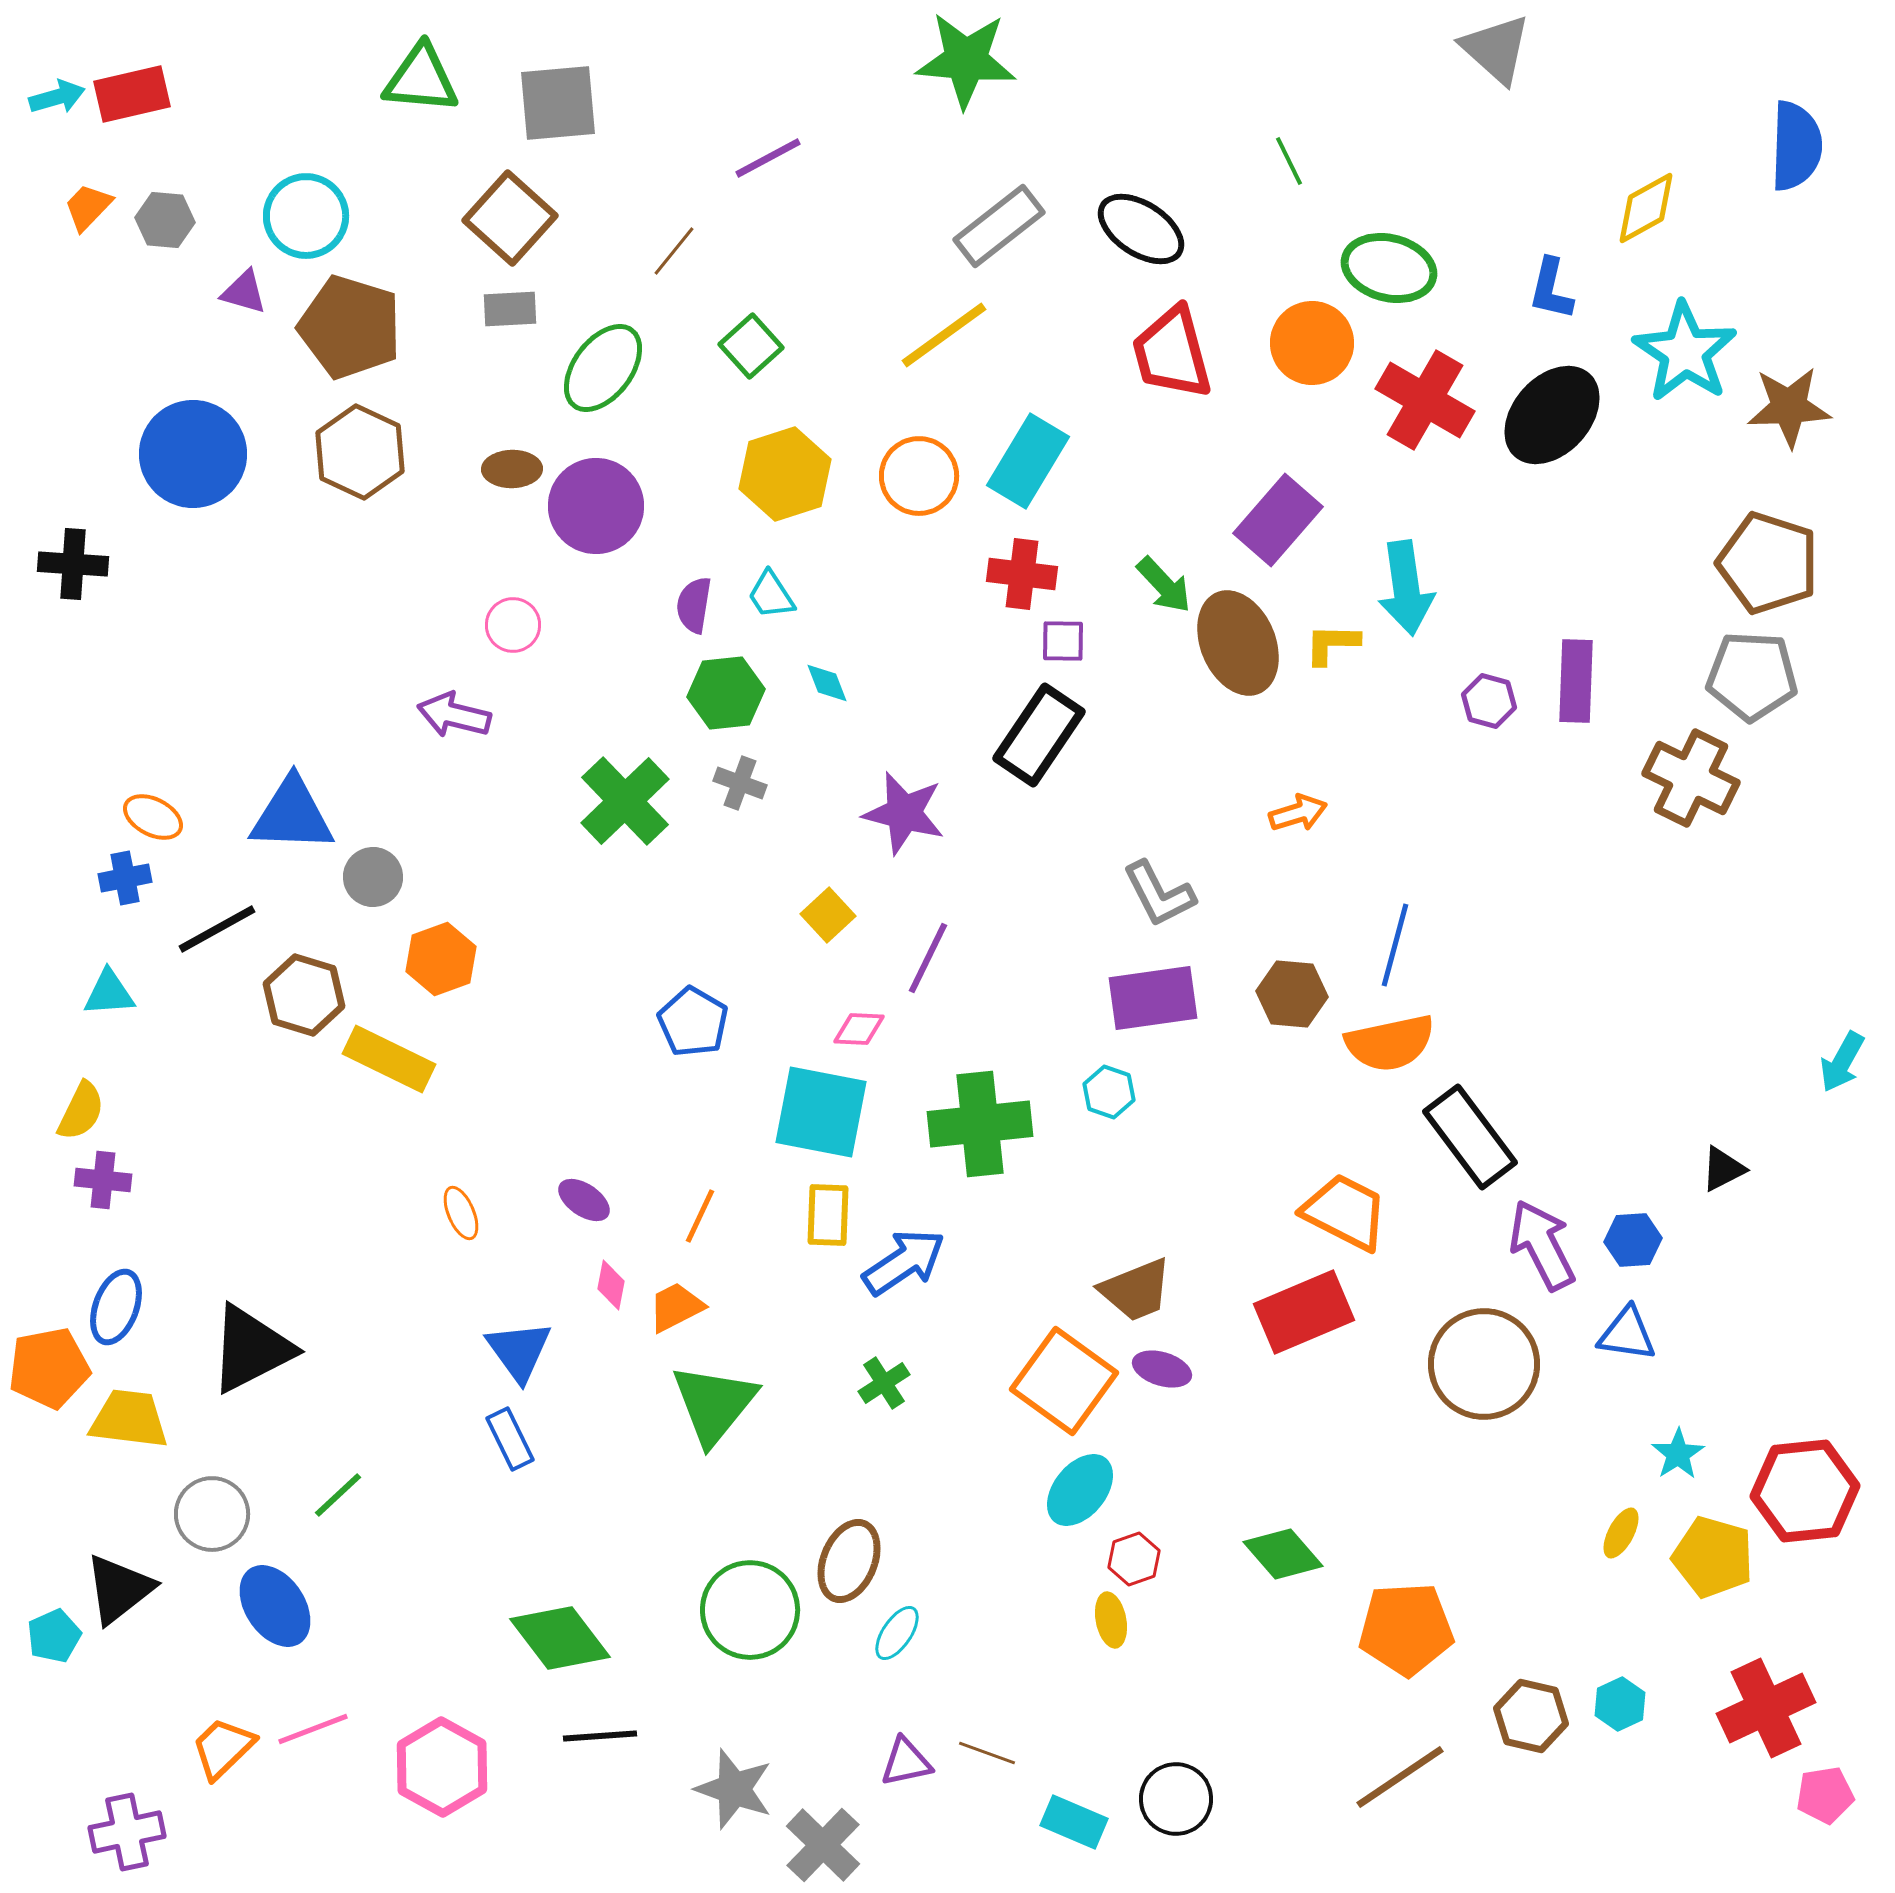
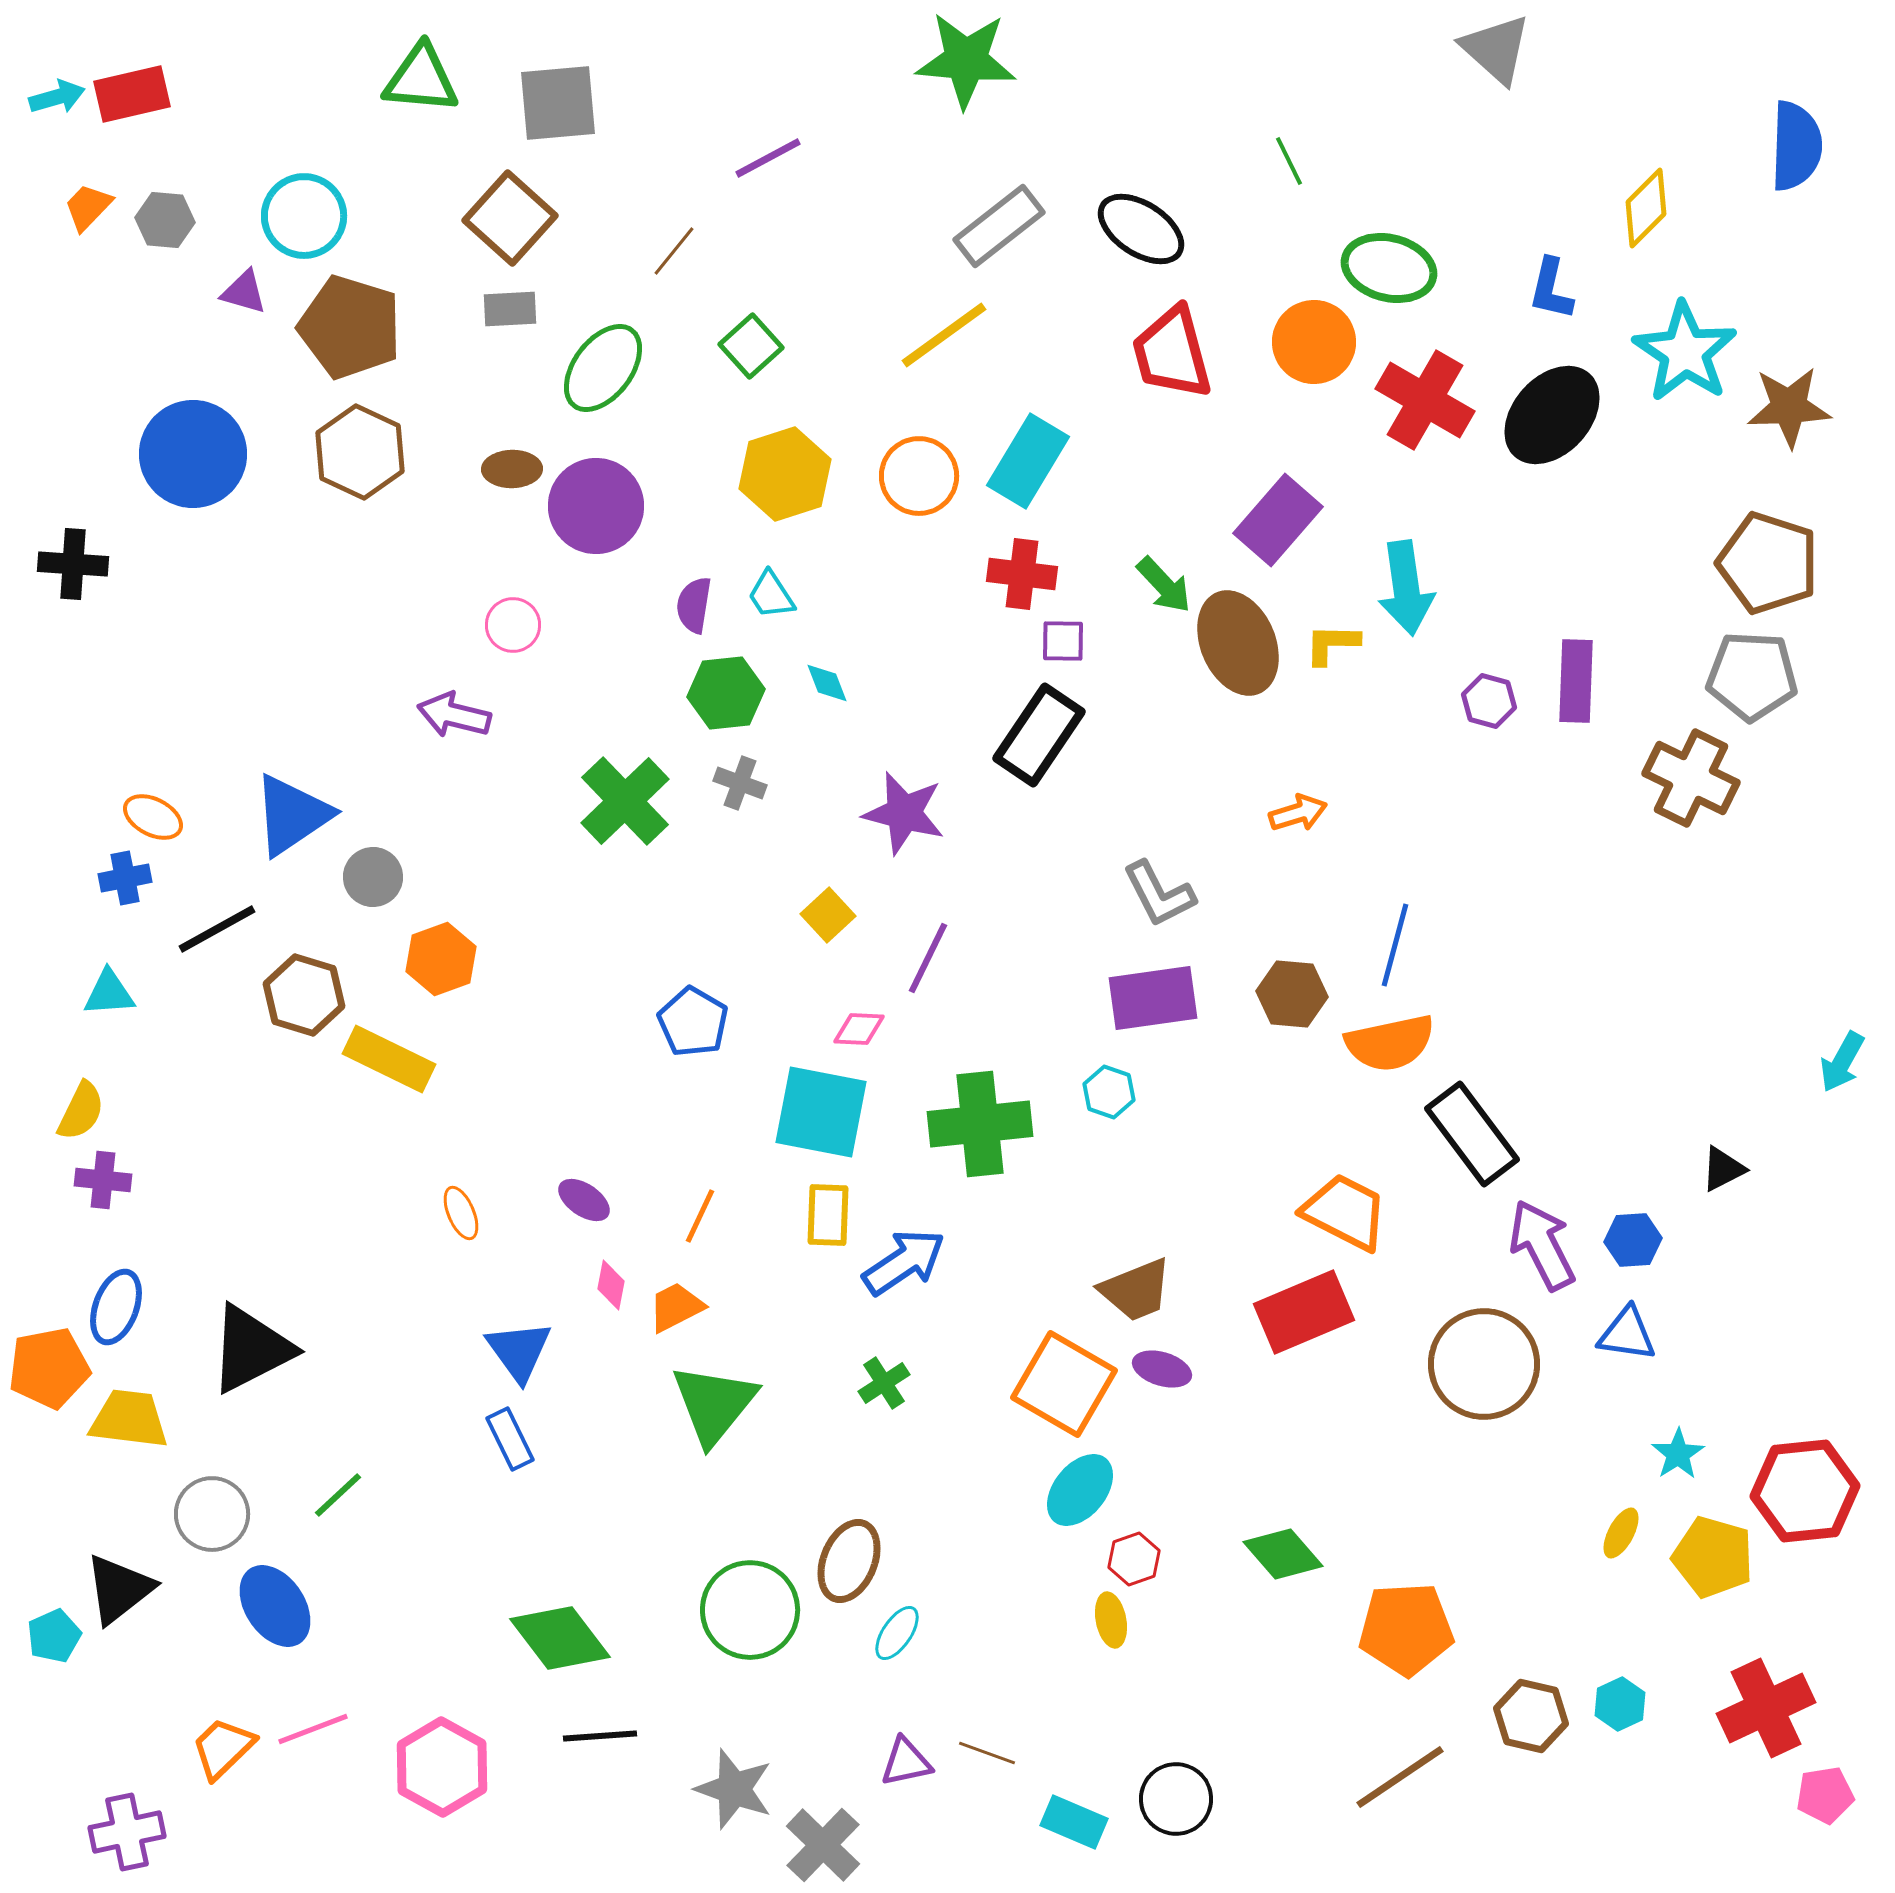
yellow diamond at (1646, 208): rotated 16 degrees counterclockwise
cyan circle at (306, 216): moved 2 px left
orange circle at (1312, 343): moved 2 px right, 1 px up
blue triangle at (292, 815): rotated 36 degrees counterclockwise
black rectangle at (1470, 1137): moved 2 px right, 3 px up
orange square at (1064, 1381): moved 3 px down; rotated 6 degrees counterclockwise
